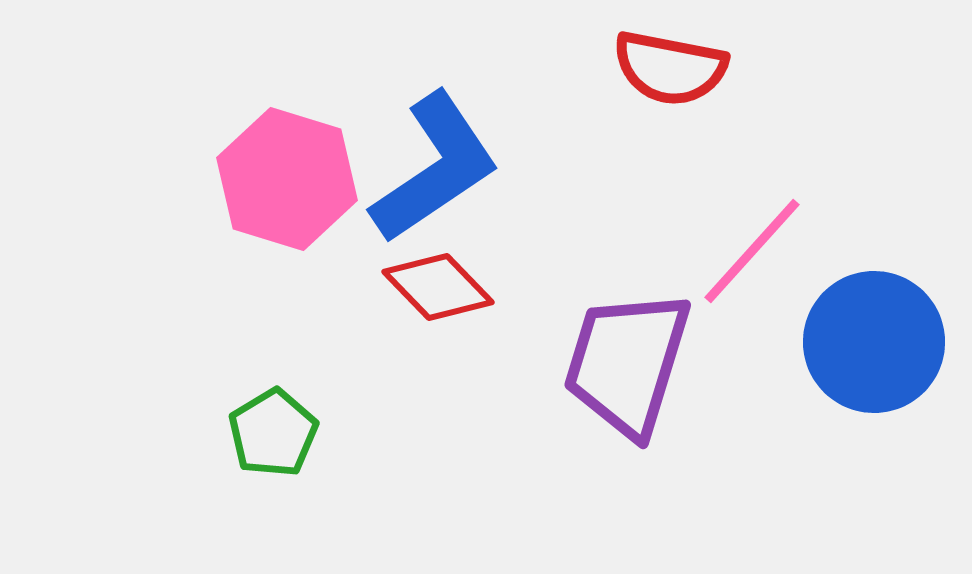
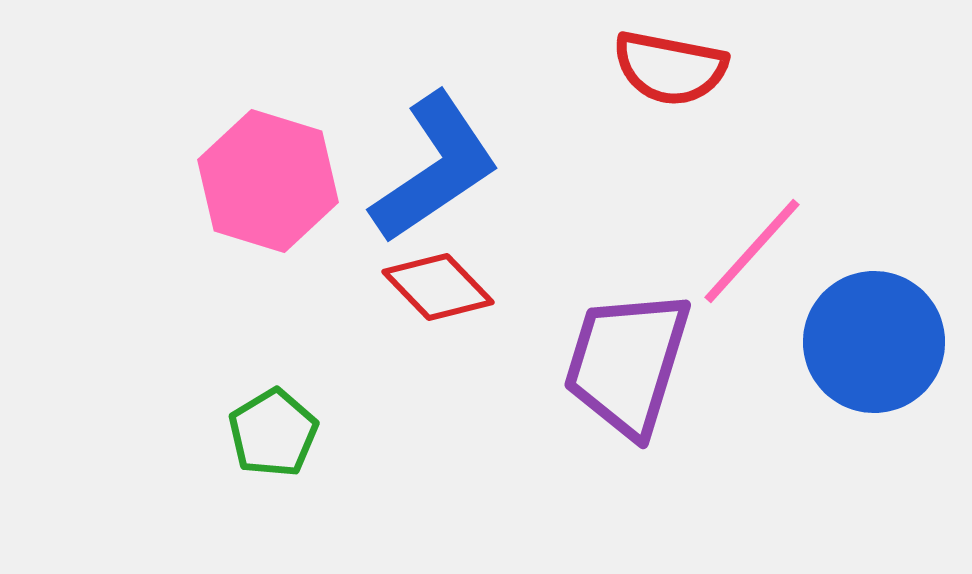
pink hexagon: moved 19 px left, 2 px down
